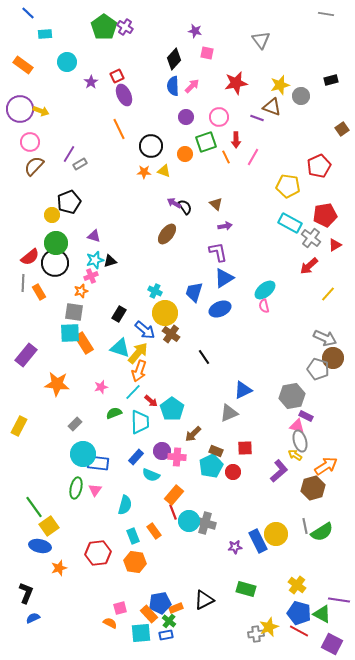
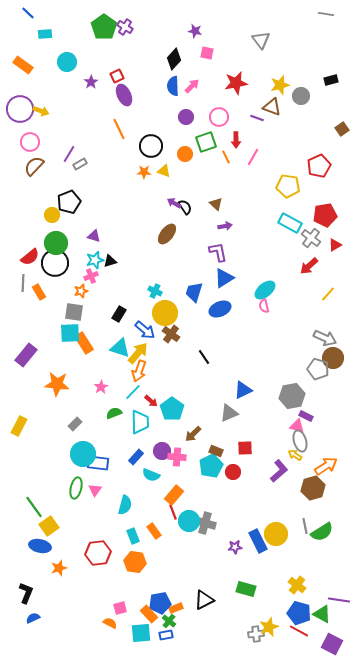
pink star at (101, 387): rotated 16 degrees counterclockwise
